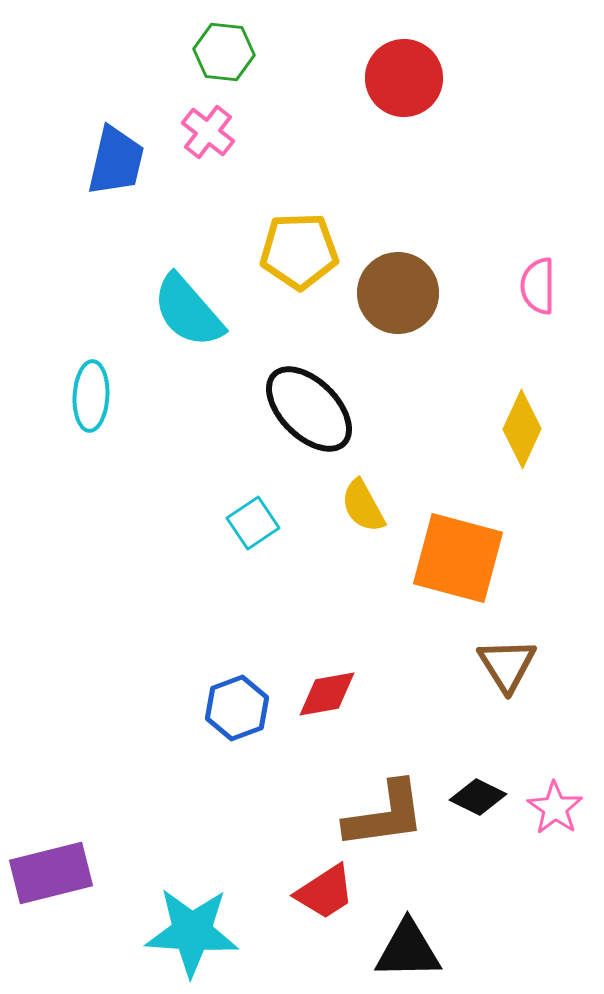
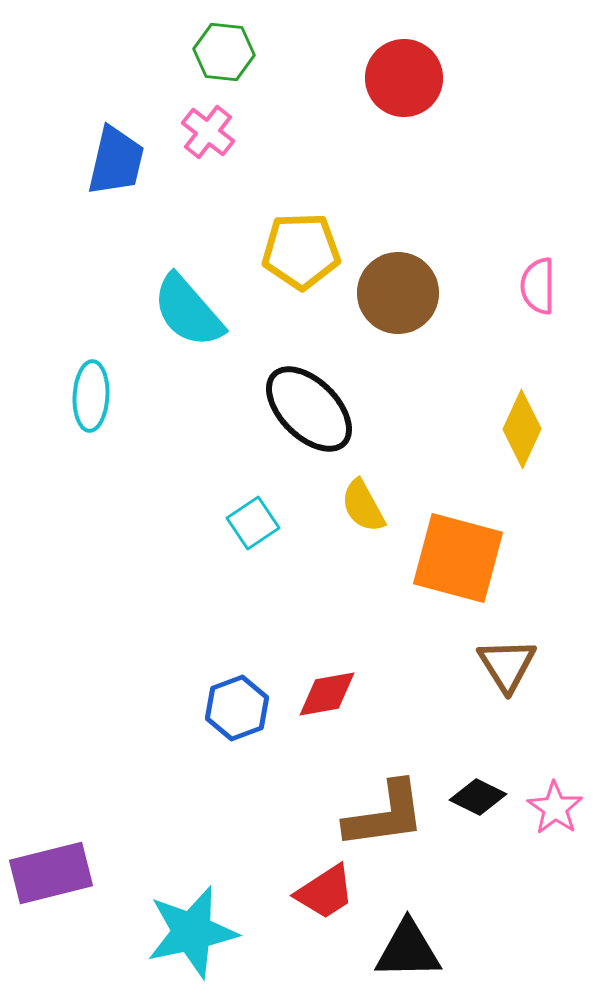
yellow pentagon: moved 2 px right
cyan star: rotated 16 degrees counterclockwise
